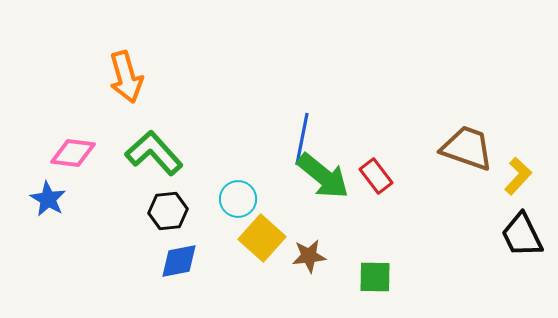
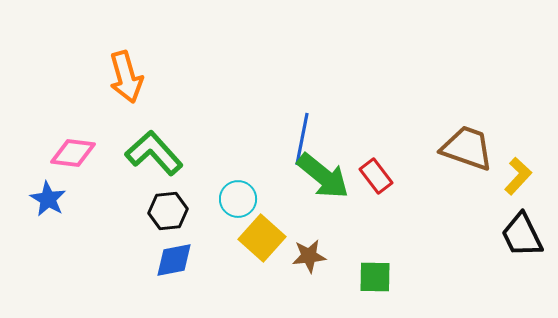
blue diamond: moved 5 px left, 1 px up
